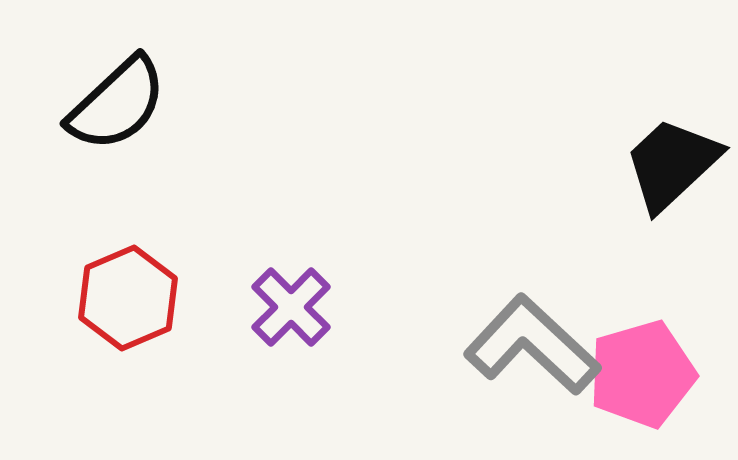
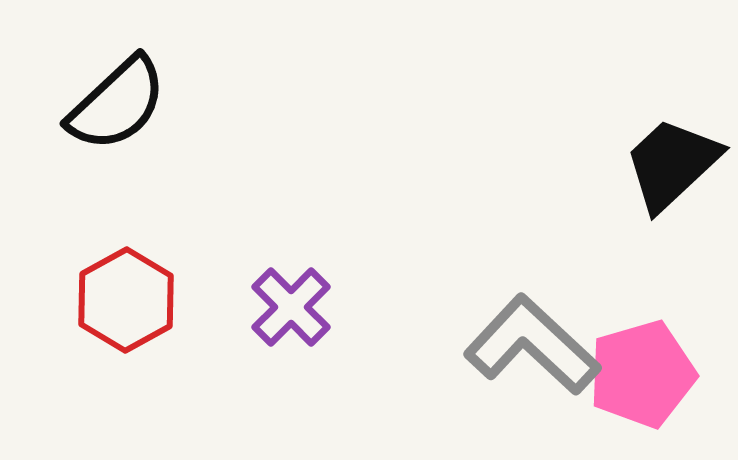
red hexagon: moved 2 px left, 2 px down; rotated 6 degrees counterclockwise
